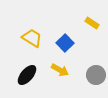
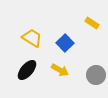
black ellipse: moved 5 px up
